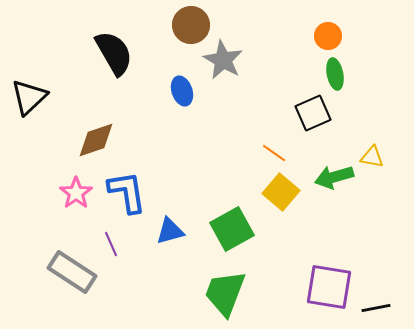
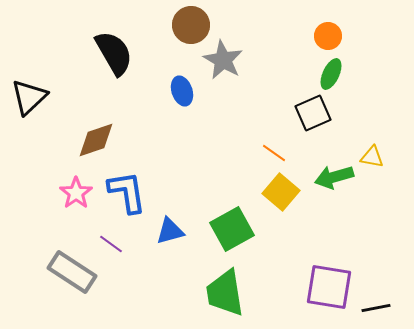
green ellipse: moved 4 px left; rotated 36 degrees clockwise
purple line: rotated 30 degrees counterclockwise
green trapezoid: rotated 30 degrees counterclockwise
